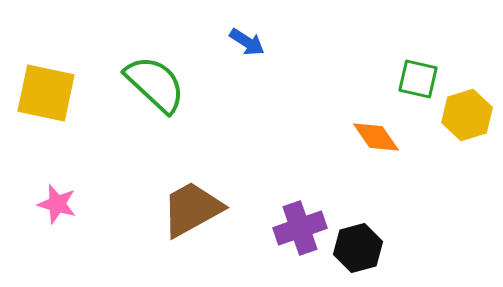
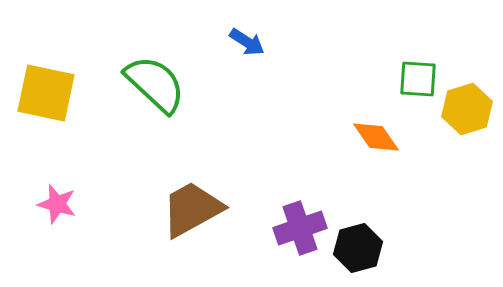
green square: rotated 9 degrees counterclockwise
yellow hexagon: moved 6 px up
